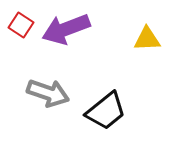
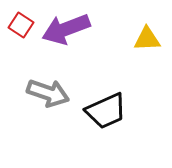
black trapezoid: rotated 15 degrees clockwise
